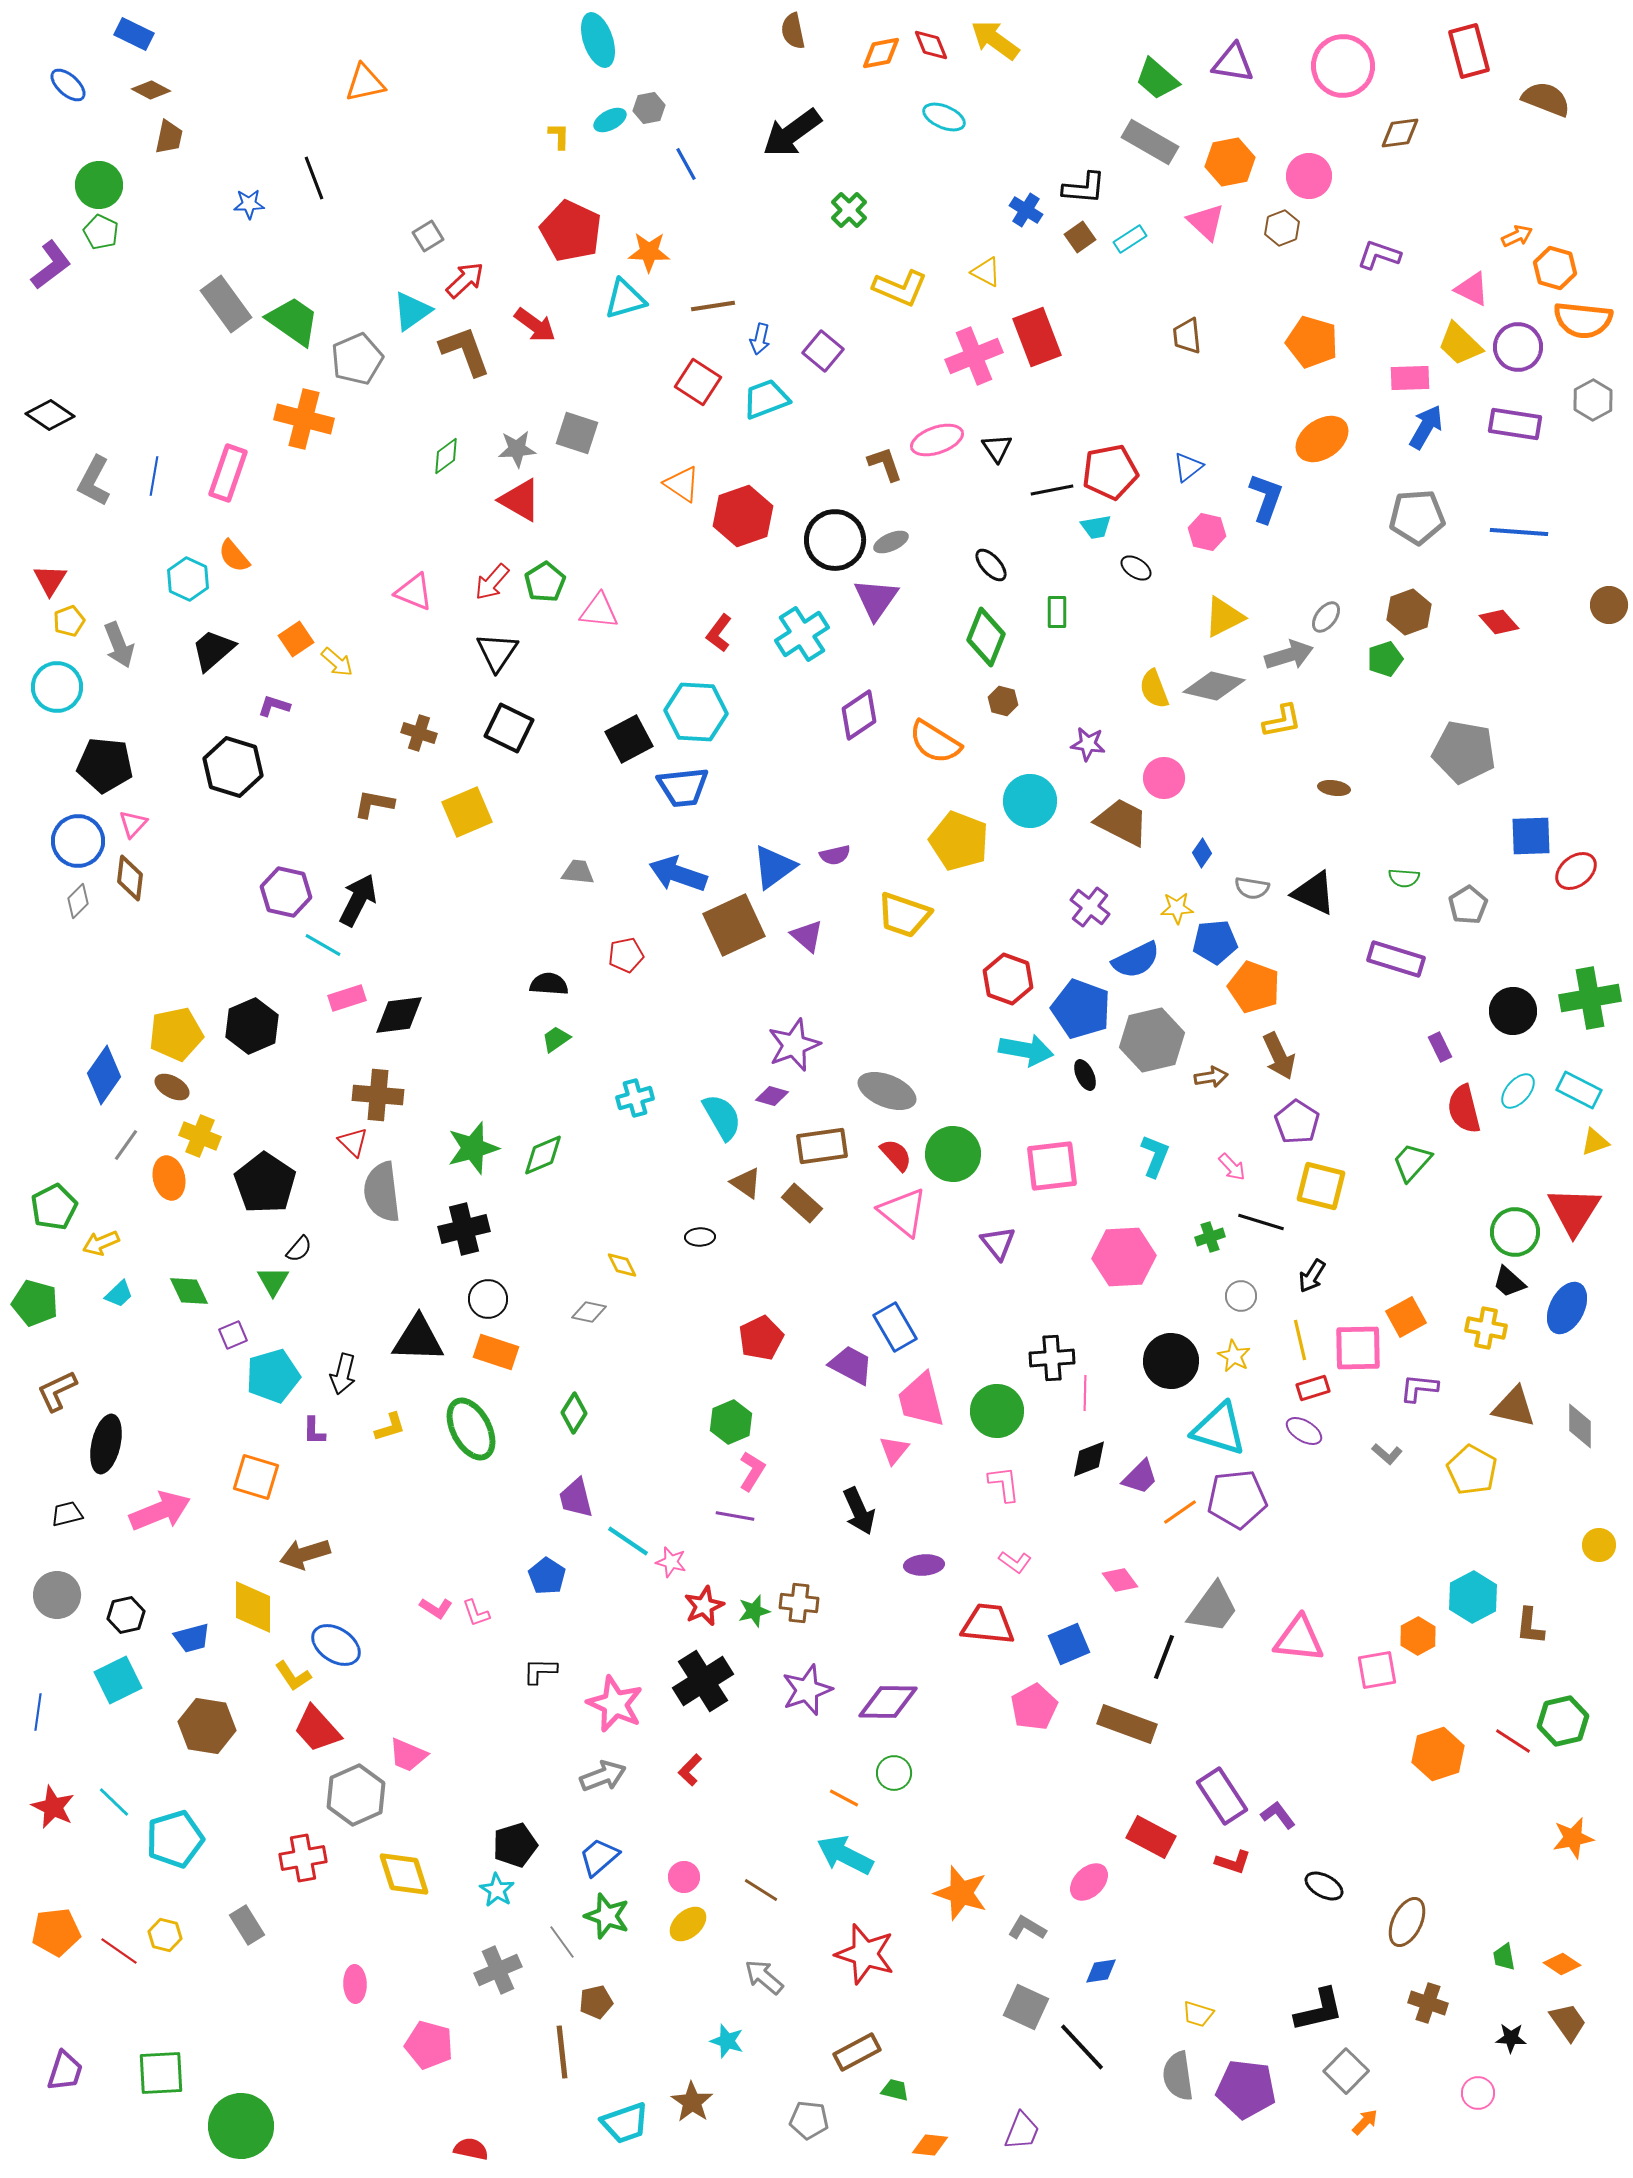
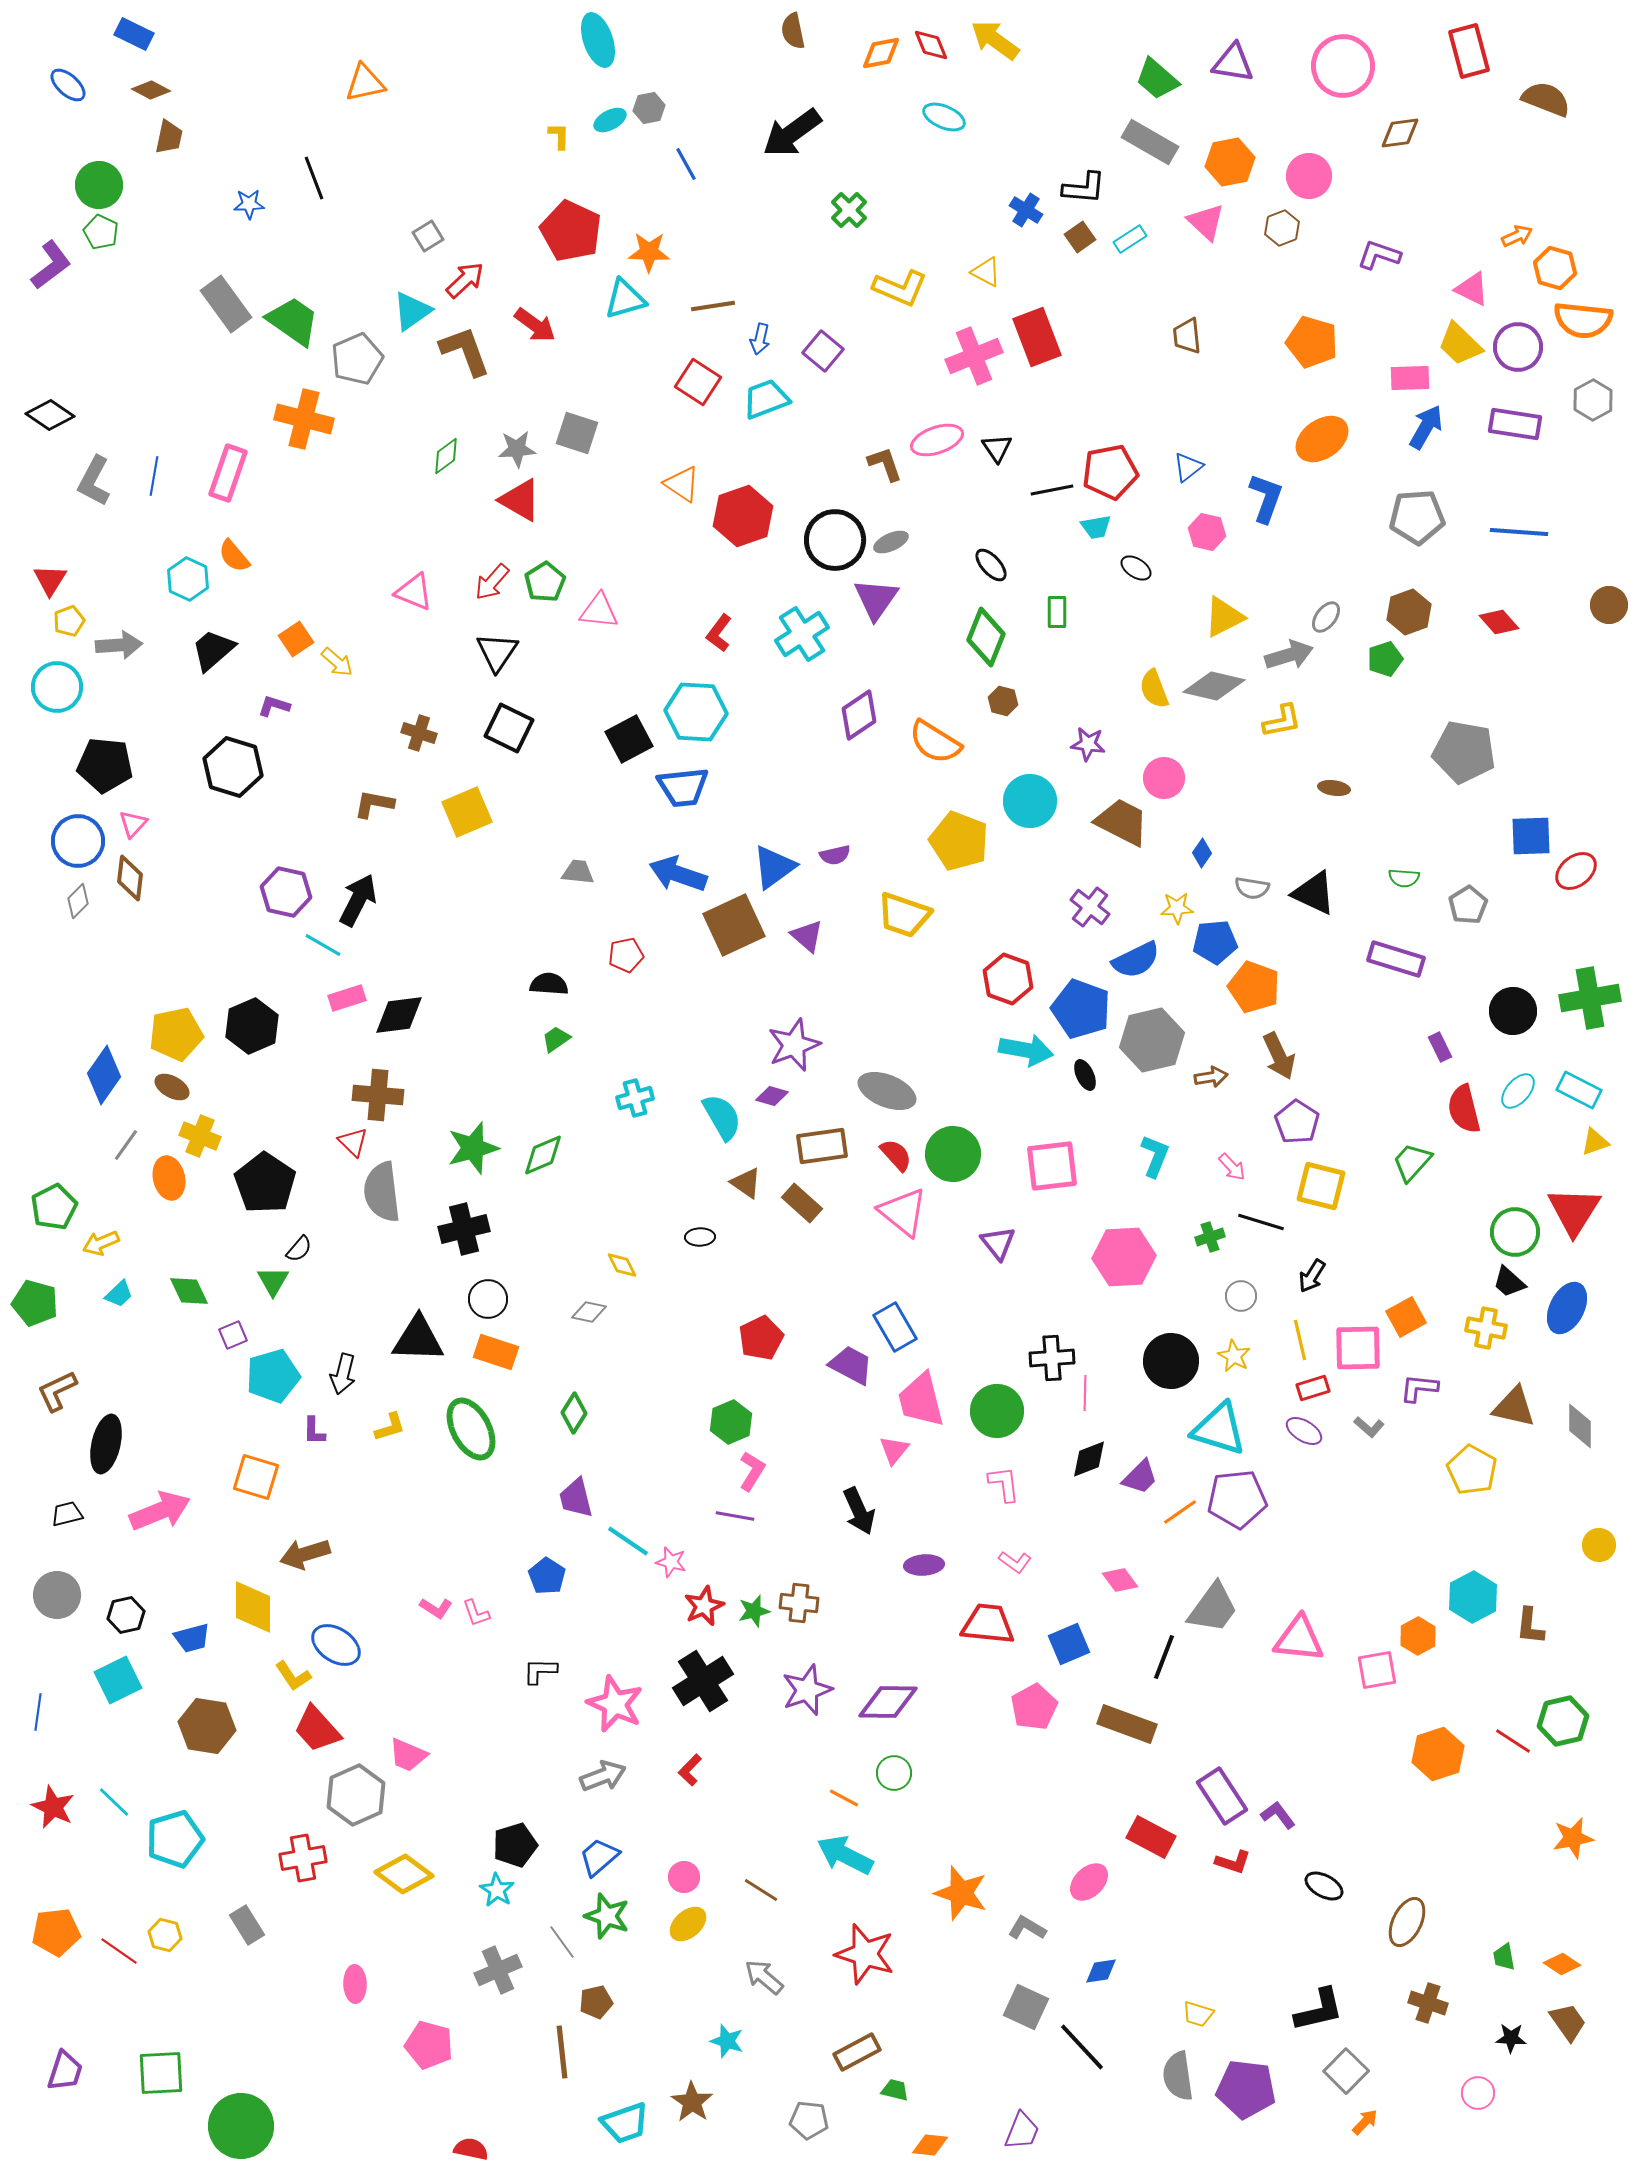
gray arrow at (119, 645): rotated 72 degrees counterclockwise
gray L-shape at (1387, 1454): moved 18 px left, 27 px up
yellow diamond at (404, 1874): rotated 36 degrees counterclockwise
